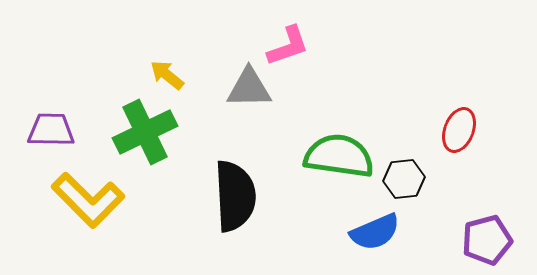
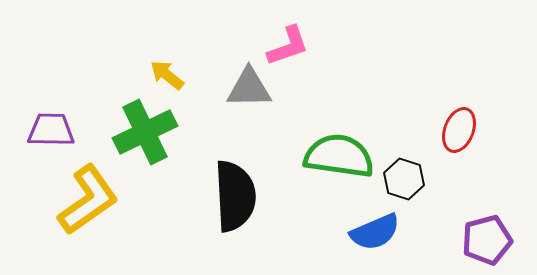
black hexagon: rotated 24 degrees clockwise
yellow L-shape: rotated 80 degrees counterclockwise
